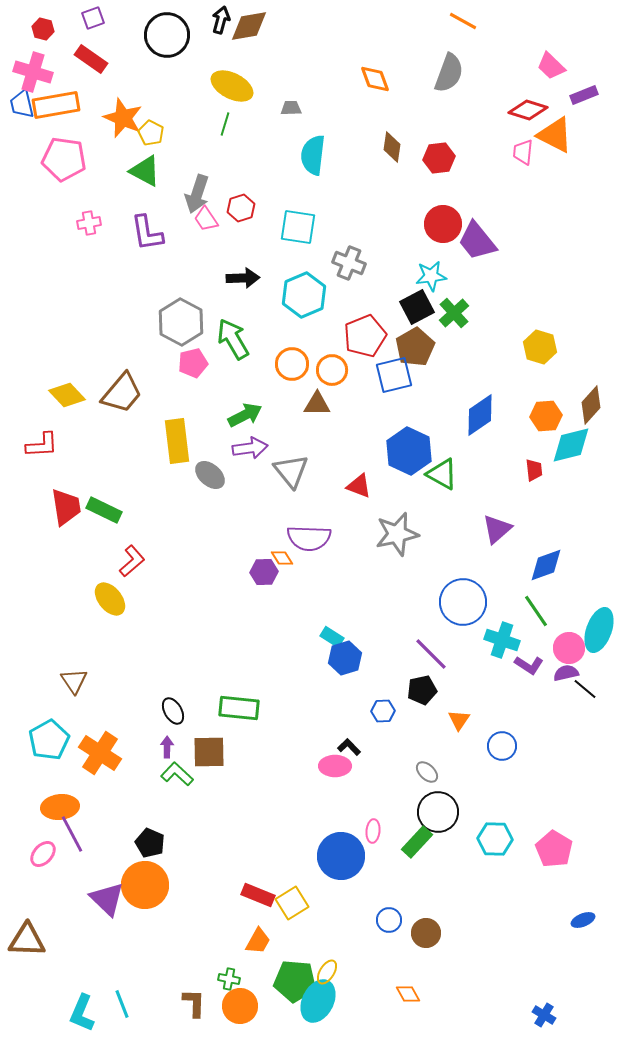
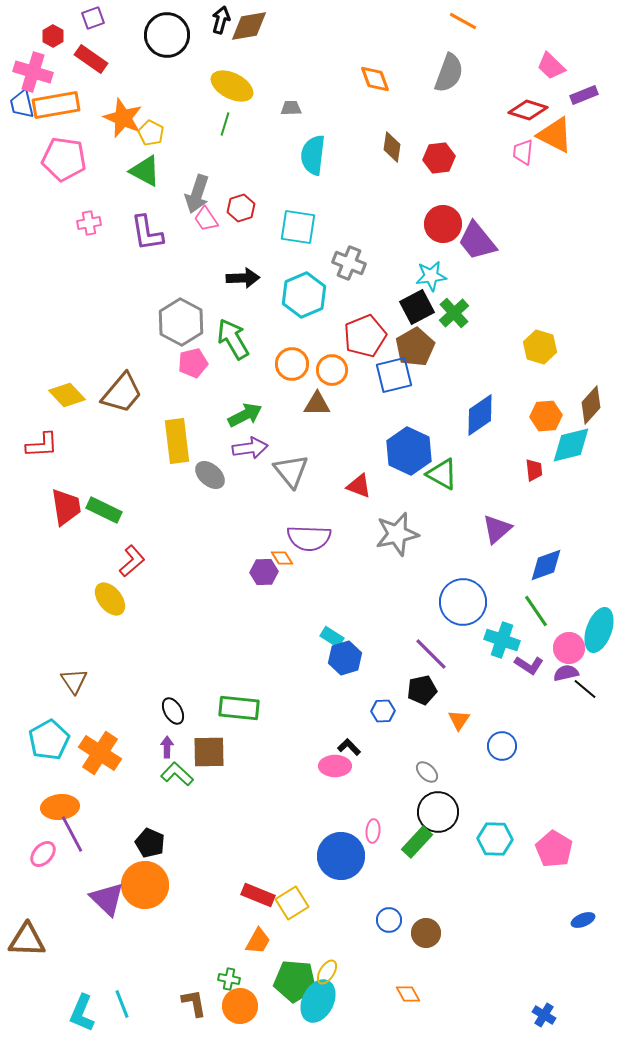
red hexagon at (43, 29): moved 10 px right, 7 px down; rotated 15 degrees clockwise
brown L-shape at (194, 1003): rotated 12 degrees counterclockwise
